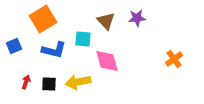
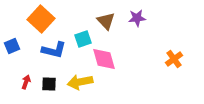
orange square: moved 2 px left; rotated 16 degrees counterclockwise
cyan square: rotated 24 degrees counterclockwise
blue square: moved 2 px left
pink diamond: moved 3 px left, 2 px up
yellow arrow: moved 2 px right
